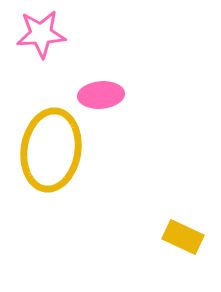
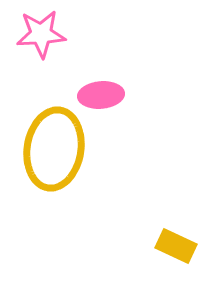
yellow ellipse: moved 3 px right, 1 px up
yellow rectangle: moved 7 px left, 9 px down
